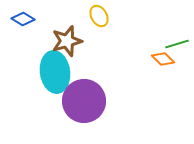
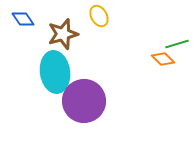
blue diamond: rotated 25 degrees clockwise
brown star: moved 4 px left, 7 px up
